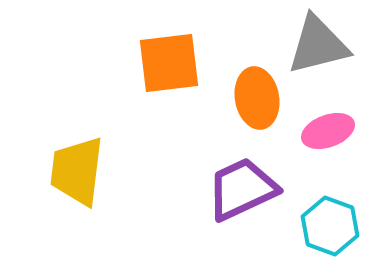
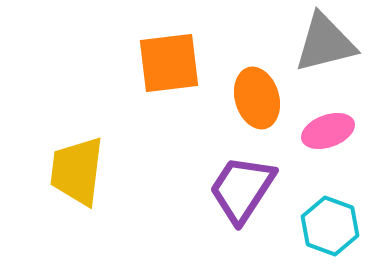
gray triangle: moved 7 px right, 2 px up
orange ellipse: rotated 6 degrees counterclockwise
purple trapezoid: rotated 32 degrees counterclockwise
